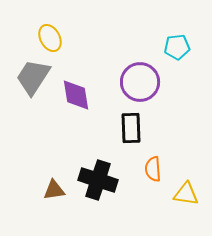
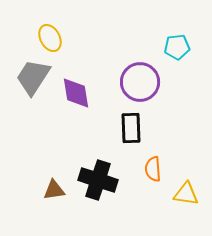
purple diamond: moved 2 px up
